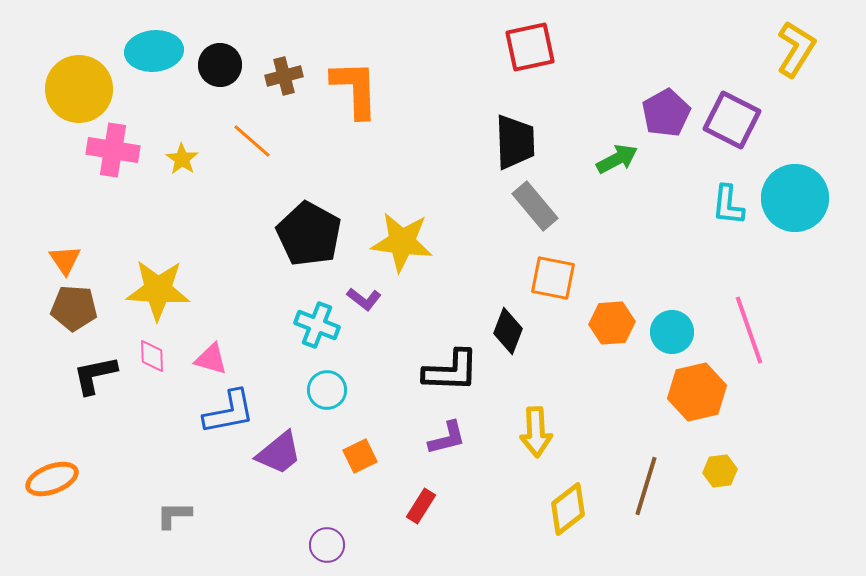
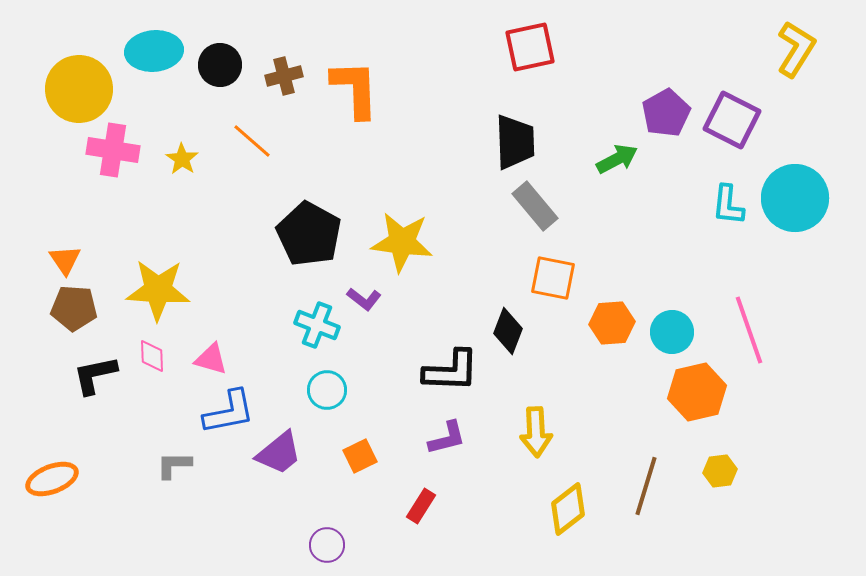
gray L-shape at (174, 515): moved 50 px up
